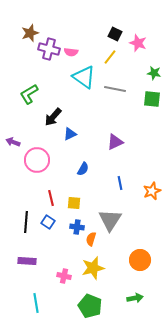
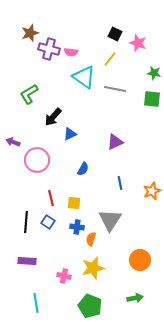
yellow line: moved 2 px down
